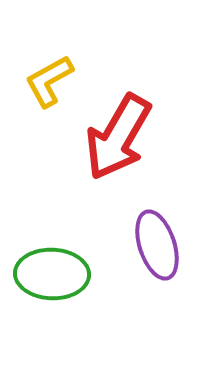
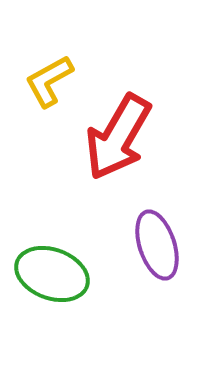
green ellipse: rotated 18 degrees clockwise
